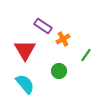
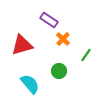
purple rectangle: moved 6 px right, 6 px up
orange cross: rotated 16 degrees counterclockwise
red triangle: moved 3 px left, 5 px up; rotated 45 degrees clockwise
cyan semicircle: moved 5 px right
